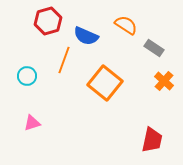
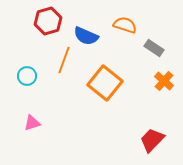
orange semicircle: moved 1 px left; rotated 15 degrees counterclockwise
red trapezoid: rotated 148 degrees counterclockwise
